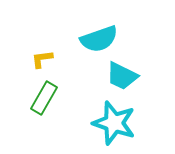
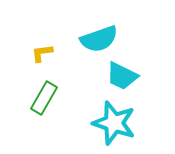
yellow L-shape: moved 6 px up
